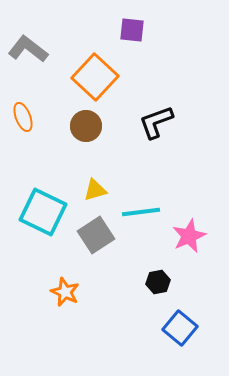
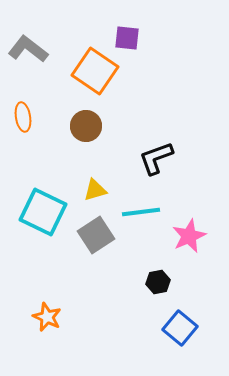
purple square: moved 5 px left, 8 px down
orange square: moved 6 px up; rotated 9 degrees counterclockwise
orange ellipse: rotated 12 degrees clockwise
black L-shape: moved 36 px down
orange star: moved 18 px left, 25 px down
